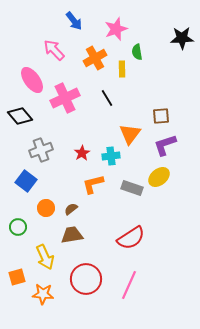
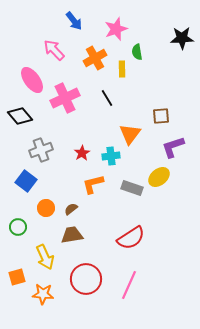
purple L-shape: moved 8 px right, 2 px down
